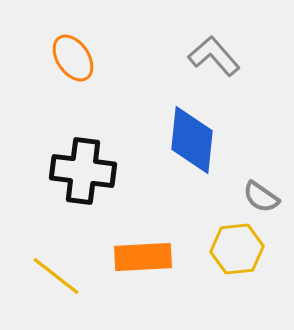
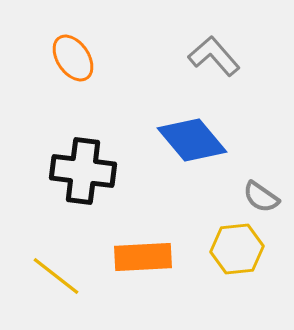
blue diamond: rotated 46 degrees counterclockwise
